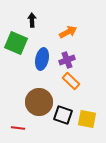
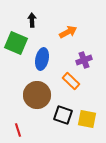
purple cross: moved 17 px right
brown circle: moved 2 px left, 7 px up
red line: moved 2 px down; rotated 64 degrees clockwise
